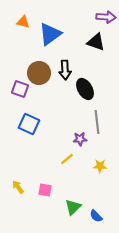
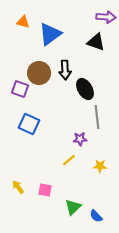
gray line: moved 5 px up
yellow line: moved 2 px right, 1 px down
